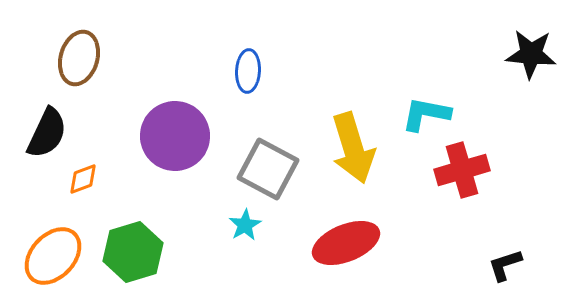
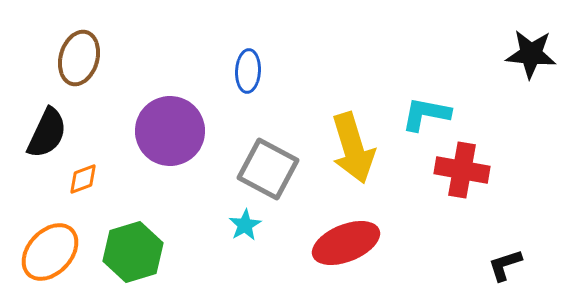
purple circle: moved 5 px left, 5 px up
red cross: rotated 26 degrees clockwise
orange ellipse: moved 3 px left, 4 px up
